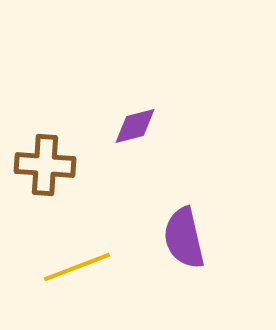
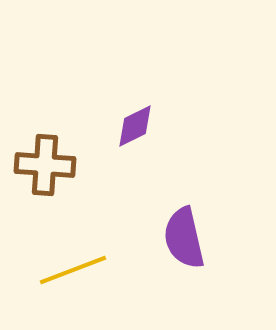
purple diamond: rotated 12 degrees counterclockwise
yellow line: moved 4 px left, 3 px down
